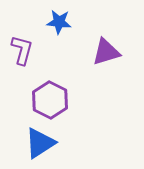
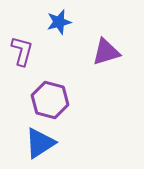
blue star: rotated 20 degrees counterclockwise
purple L-shape: moved 1 px down
purple hexagon: rotated 12 degrees counterclockwise
